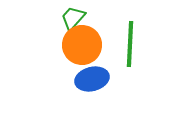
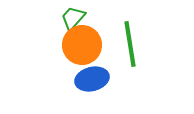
green line: rotated 12 degrees counterclockwise
